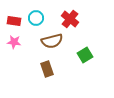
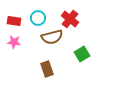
cyan circle: moved 2 px right
brown semicircle: moved 4 px up
green square: moved 3 px left, 1 px up
